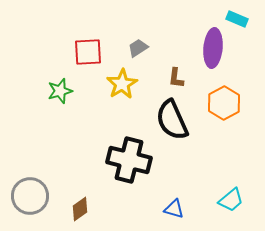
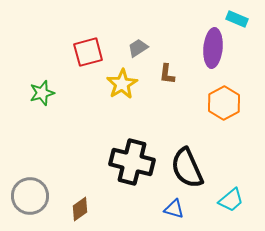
red square: rotated 12 degrees counterclockwise
brown L-shape: moved 9 px left, 4 px up
green star: moved 18 px left, 2 px down
black semicircle: moved 15 px right, 48 px down
black cross: moved 3 px right, 2 px down
